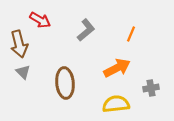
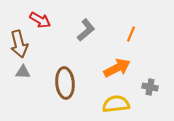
gray triangle: rotated 42 degrees counterclockwise
gray cross: moved 1 px left, 1 px up; rotated 21 degrees clockwise
